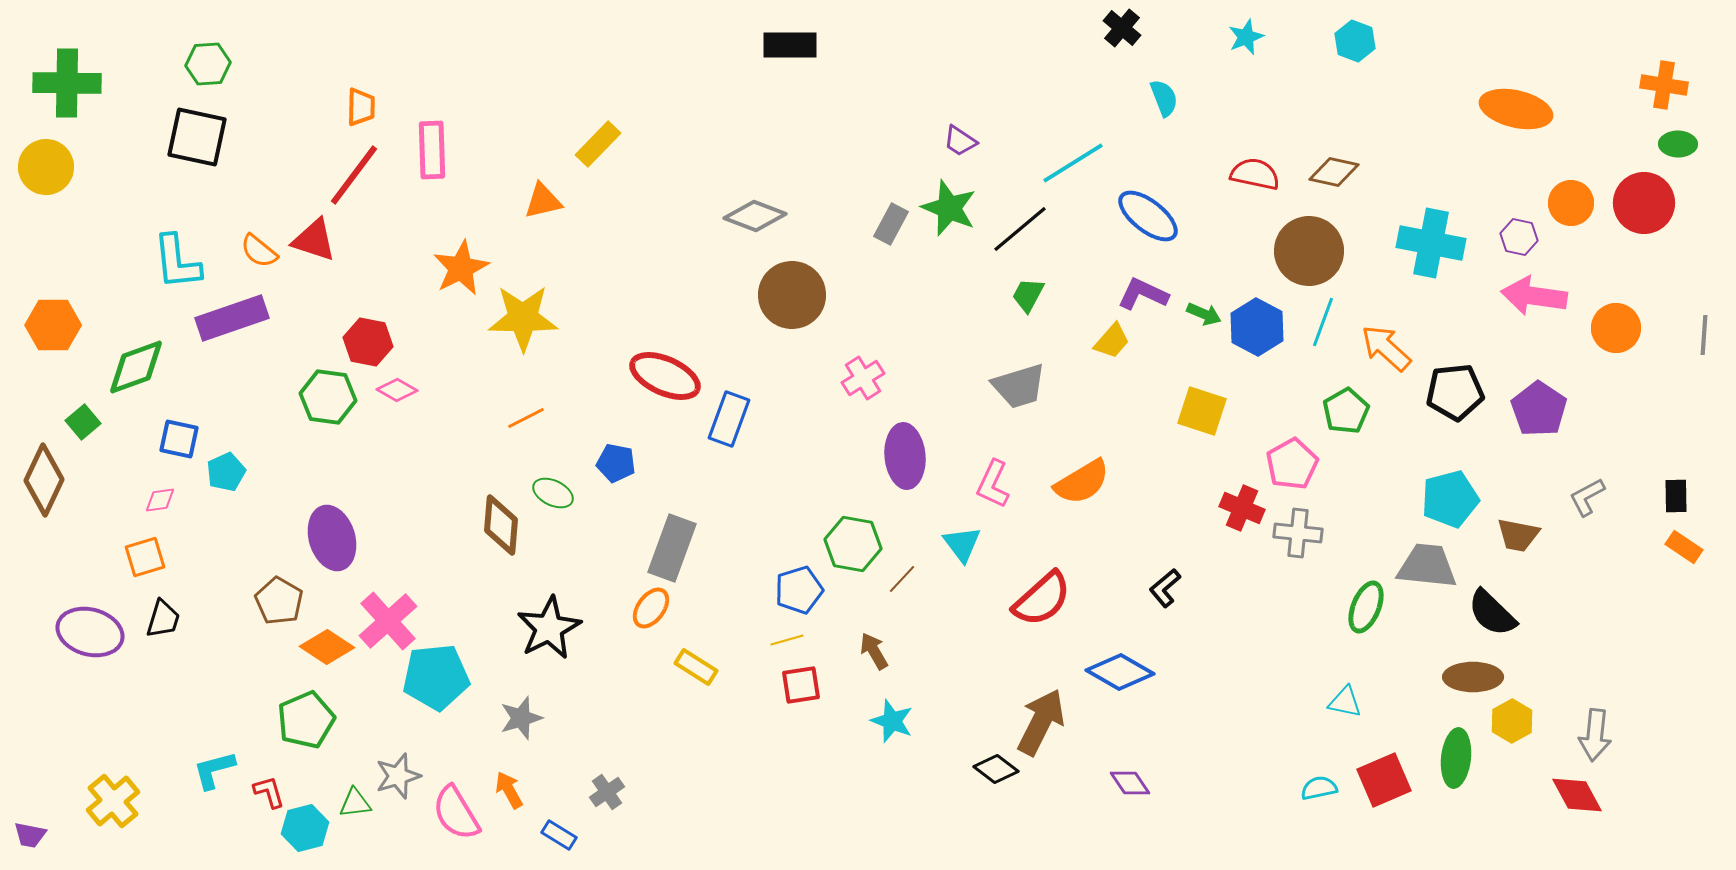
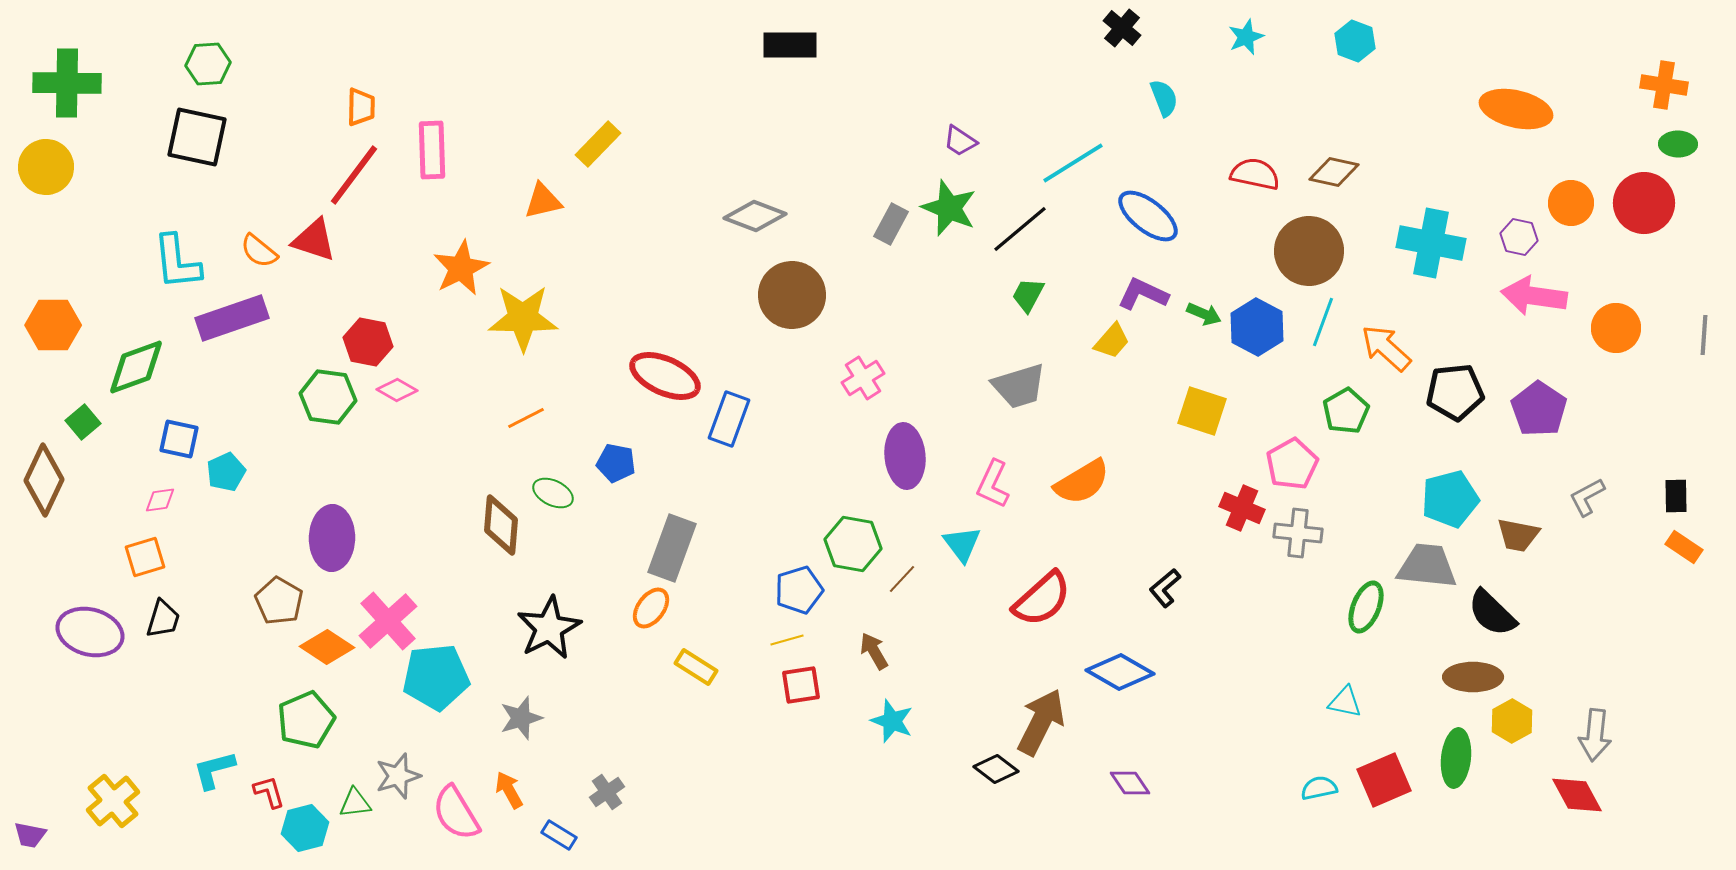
purple ellipse at (332, 538): rotated 18 degrees clockwise
